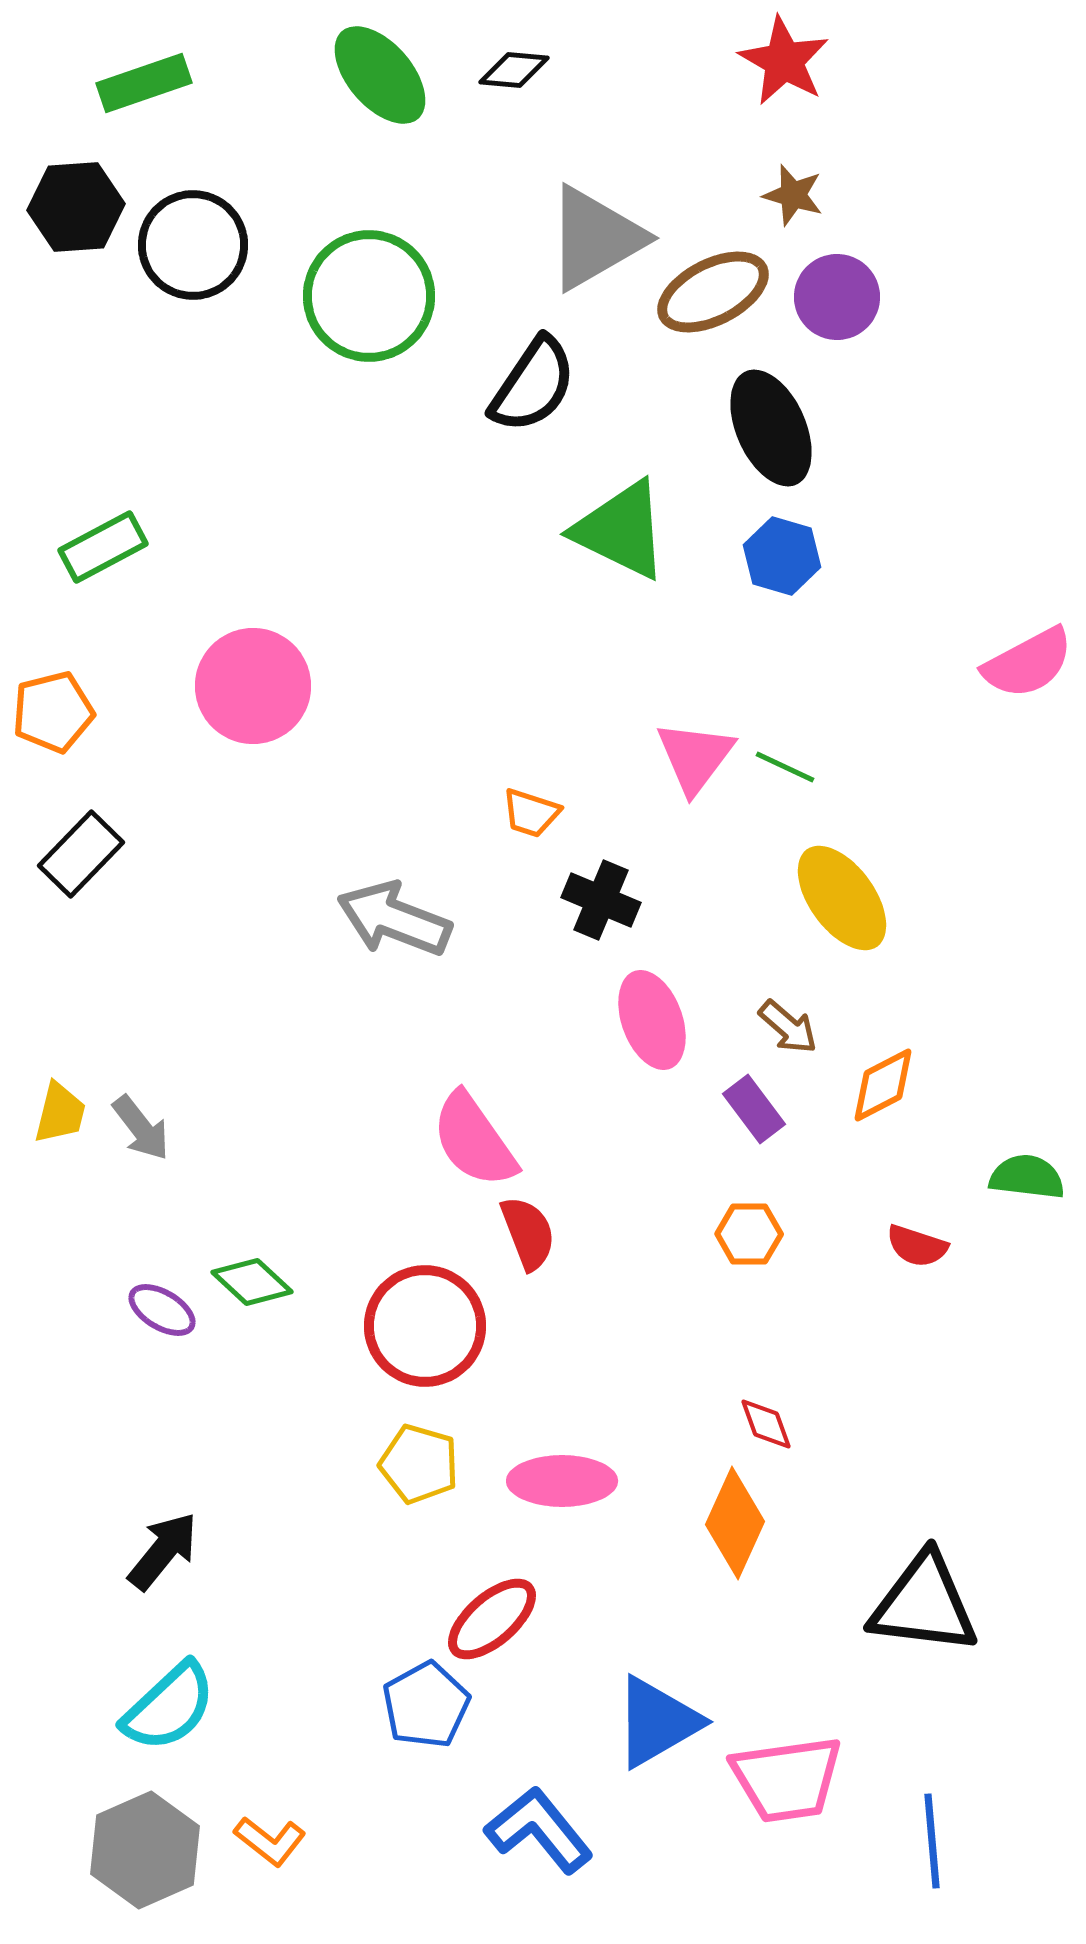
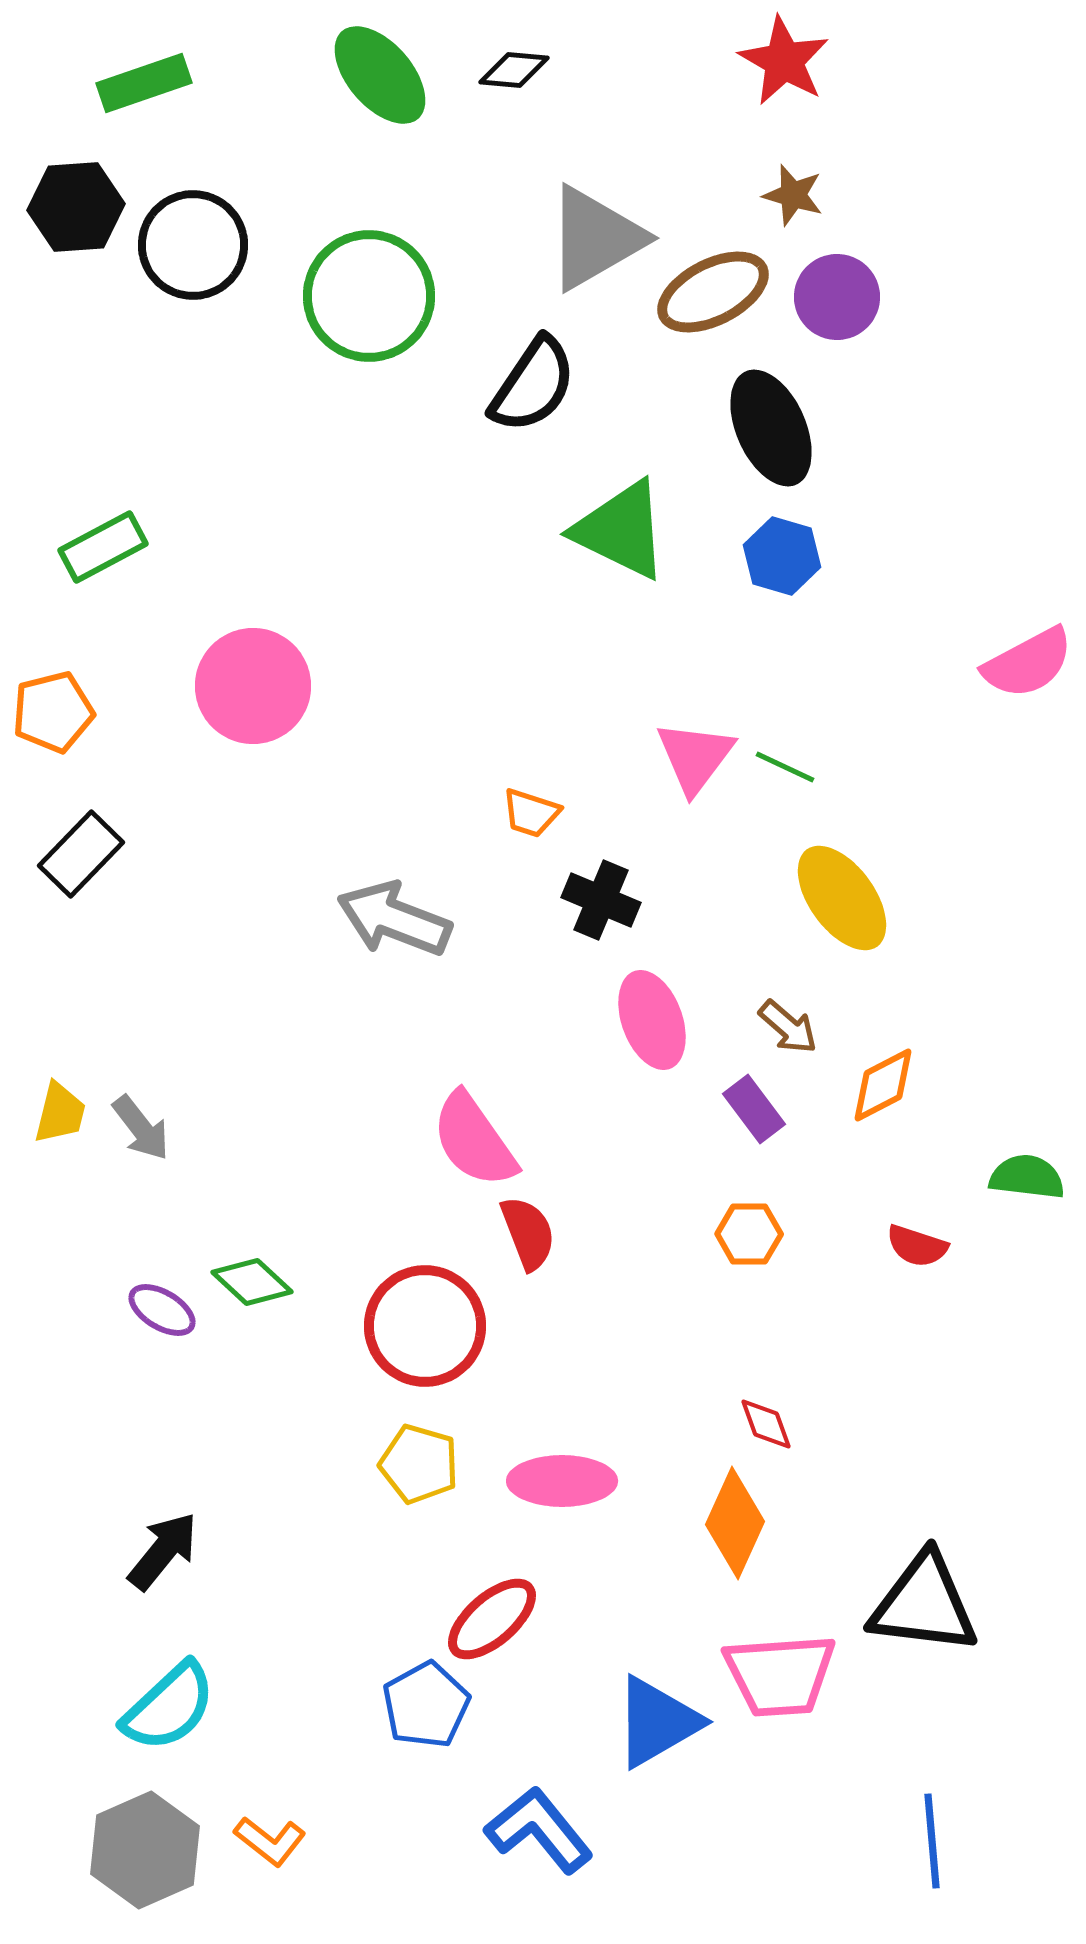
pink trapezoid at (787, 1779): moved 7 px left, 104 px up; rotated 4 degrees clockwise
